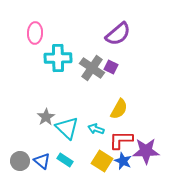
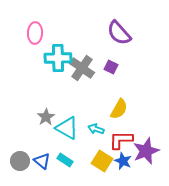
purple semicircle: moved 1 px right, 1 px up; rotated 88 degrees clockwise
gray cross: moved 10 px left
cyan triangle: rotated 15 degrees counterclockwise
purple star: rotated 20 degrees counterclockwise
